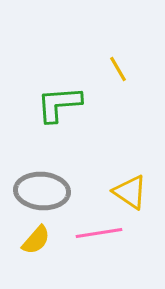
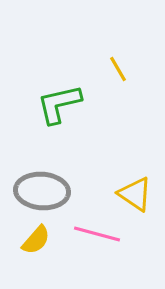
green L-shape: rotated 9 degrees counterclockwise
yellow triangle: moved 5 px right, 2 px down
pink line: moved 2 px left, 1 px down; rotated 24 degrees clockwise
